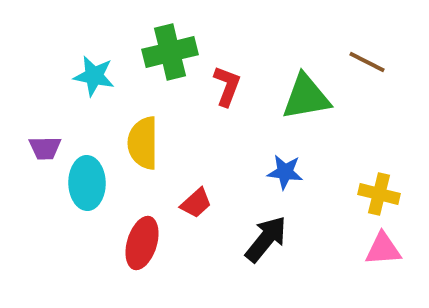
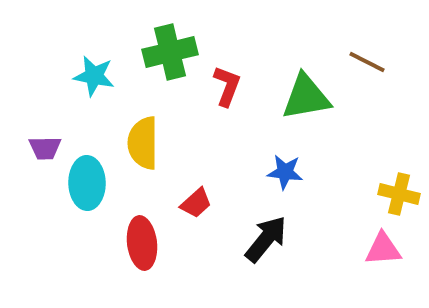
yellow cross: moved 20 px right
red ellipse: rotated 24 degrees counterclockwise
